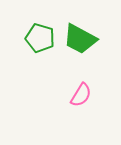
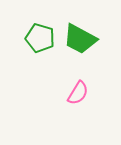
pink semicircle: moved 3 px left, 2 px up
